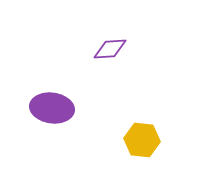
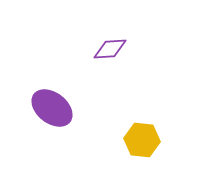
purple ellipse: rotated 30 degrees clockwise
